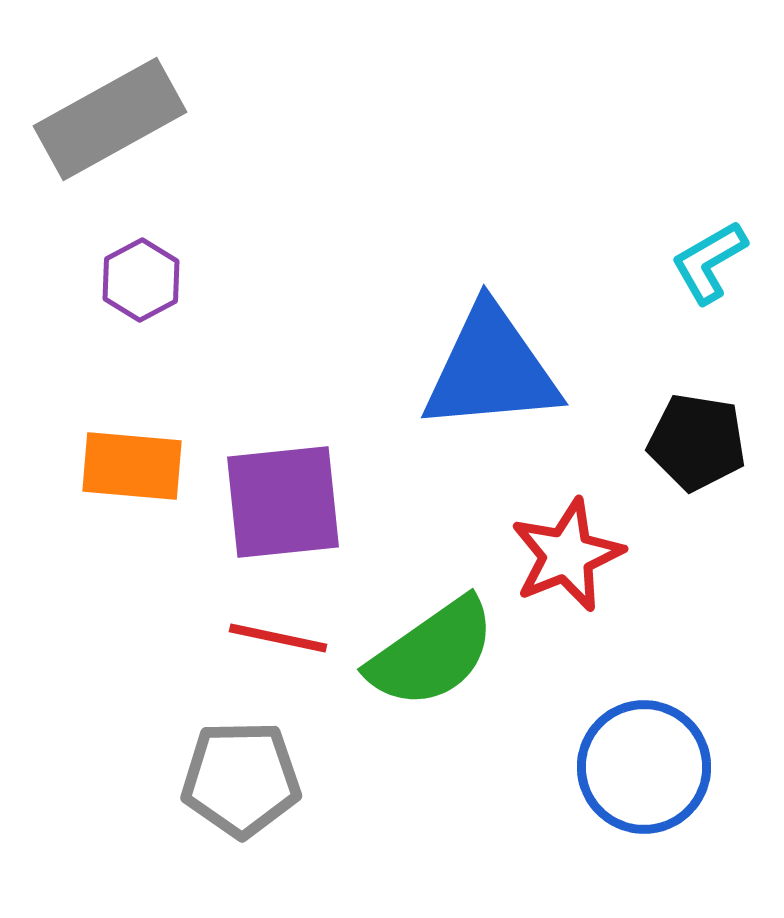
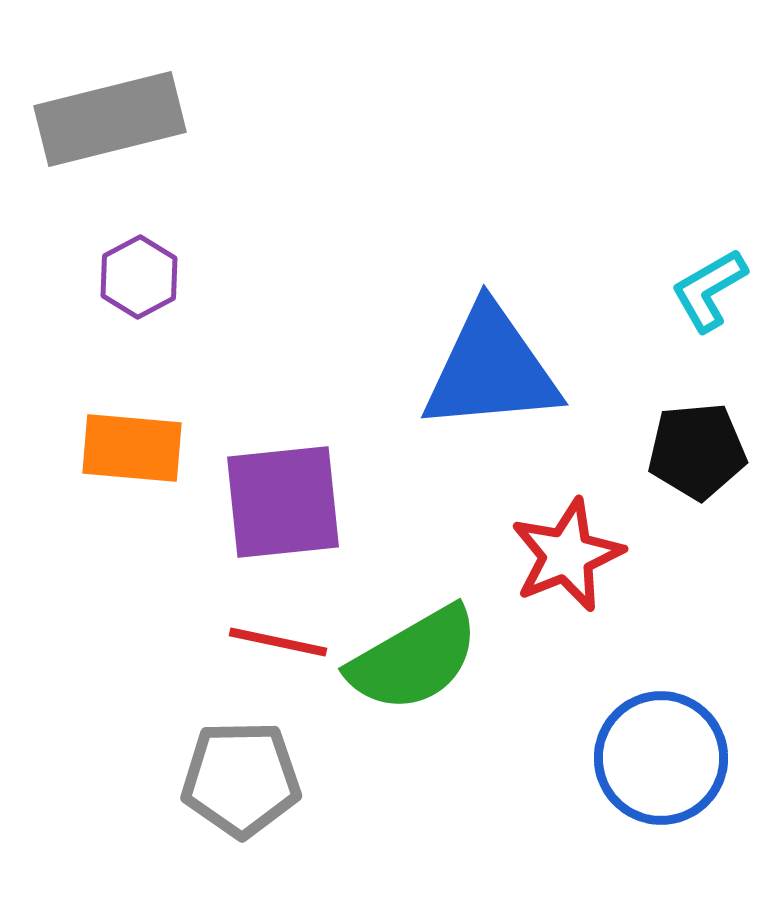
gray rectangle: rotated 15 degrees clockwise
cyan L-shape: moved 28 px down
purple hexagon: moved 2 px left, 3 px up
black pentagon: moved 9 px down; rotated 14 degrees counterclockwise
orange rectangle: moved 18 px up
red line: moved 4 px down
green semicircle: moved 18 px left, 6 px down; rotated 5 degrees clockwise
blue circle: moved 17 px right, 9 px up
